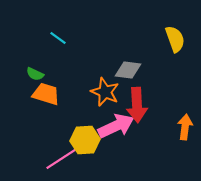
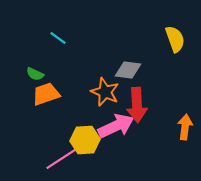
orange trapezoid: rotated 36 degrees counterclockwise
